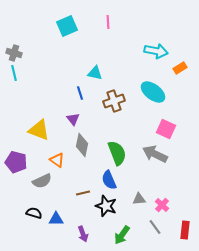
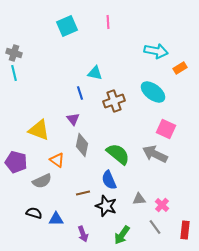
green semicircle: moved 1 px right, 1 px down; rotated 30 degrees counterclockwise
